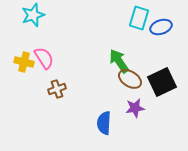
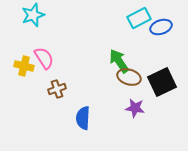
cyan rectangle: rotated 45 degrees clockwise
yellow cross: moved 4 px down
brown ellipse: moved 1 px left, 2 px up; rotated 15 degrees counterclockwise
purple star: rotated 18 degrees clockwise
blue semicircle: moved 21 px left, 5 px up
